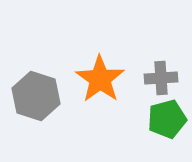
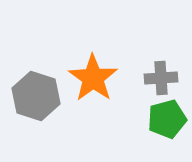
orange star: moved 7 px left, 1 px up
